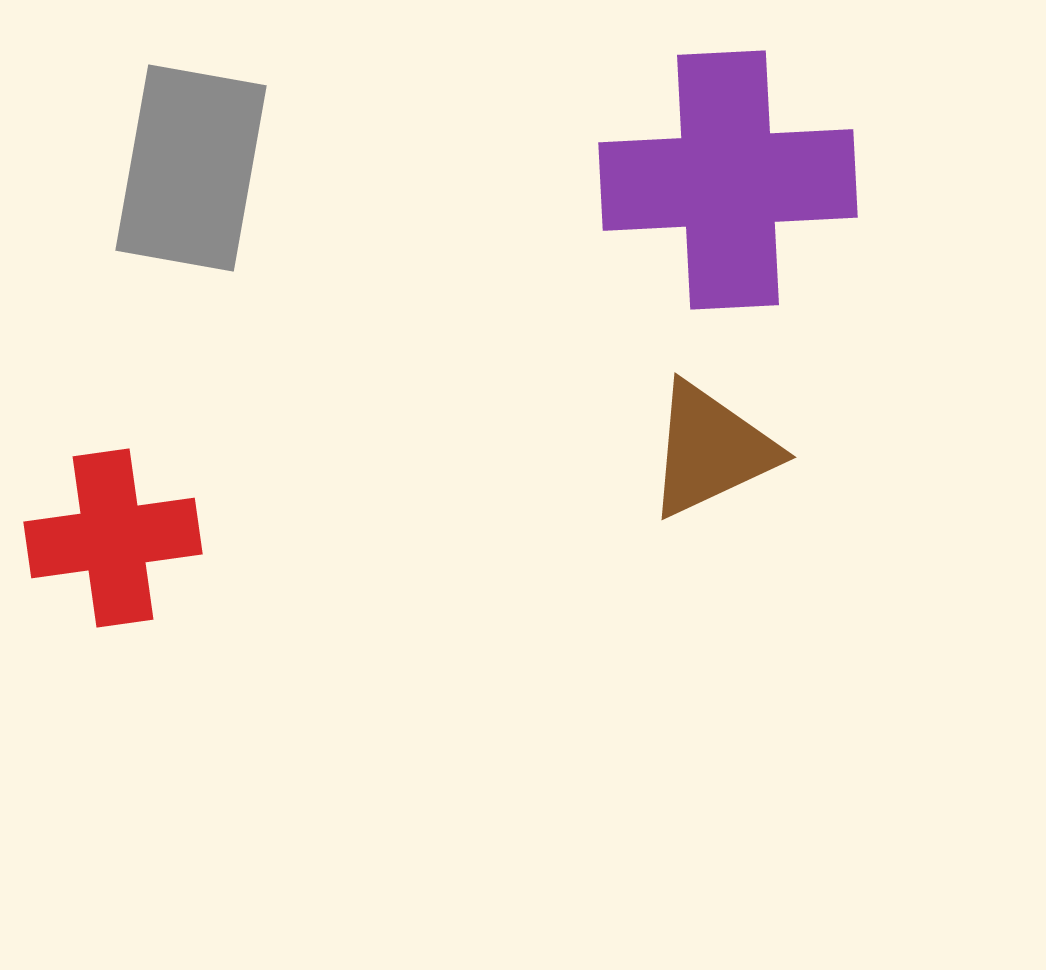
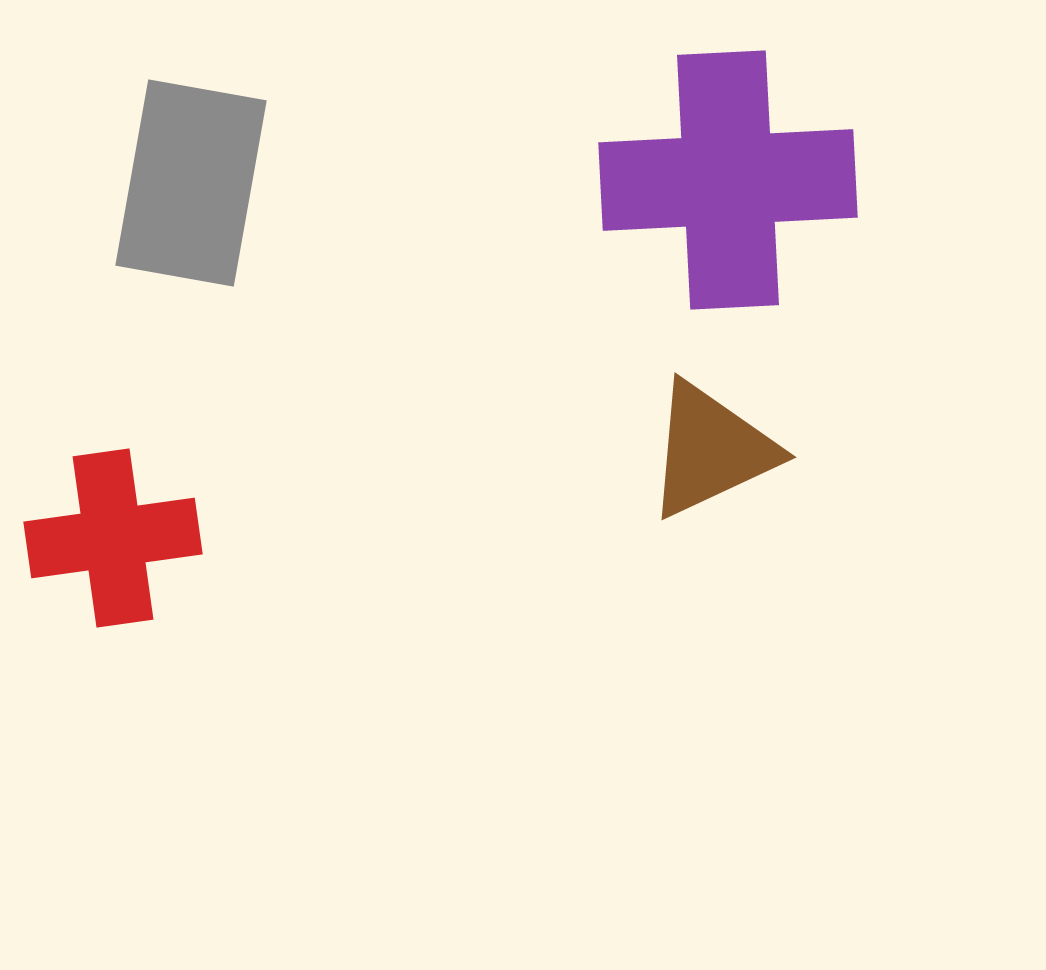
gray rectangle: moved 15 px down
